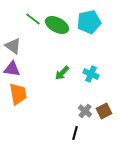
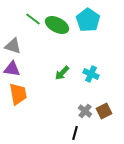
cyan pentagon: moved 1 px left, 2 px up; rotated 25 degrees counterclockwise
gray triangle: rotated 18 degrees counterclockwise
